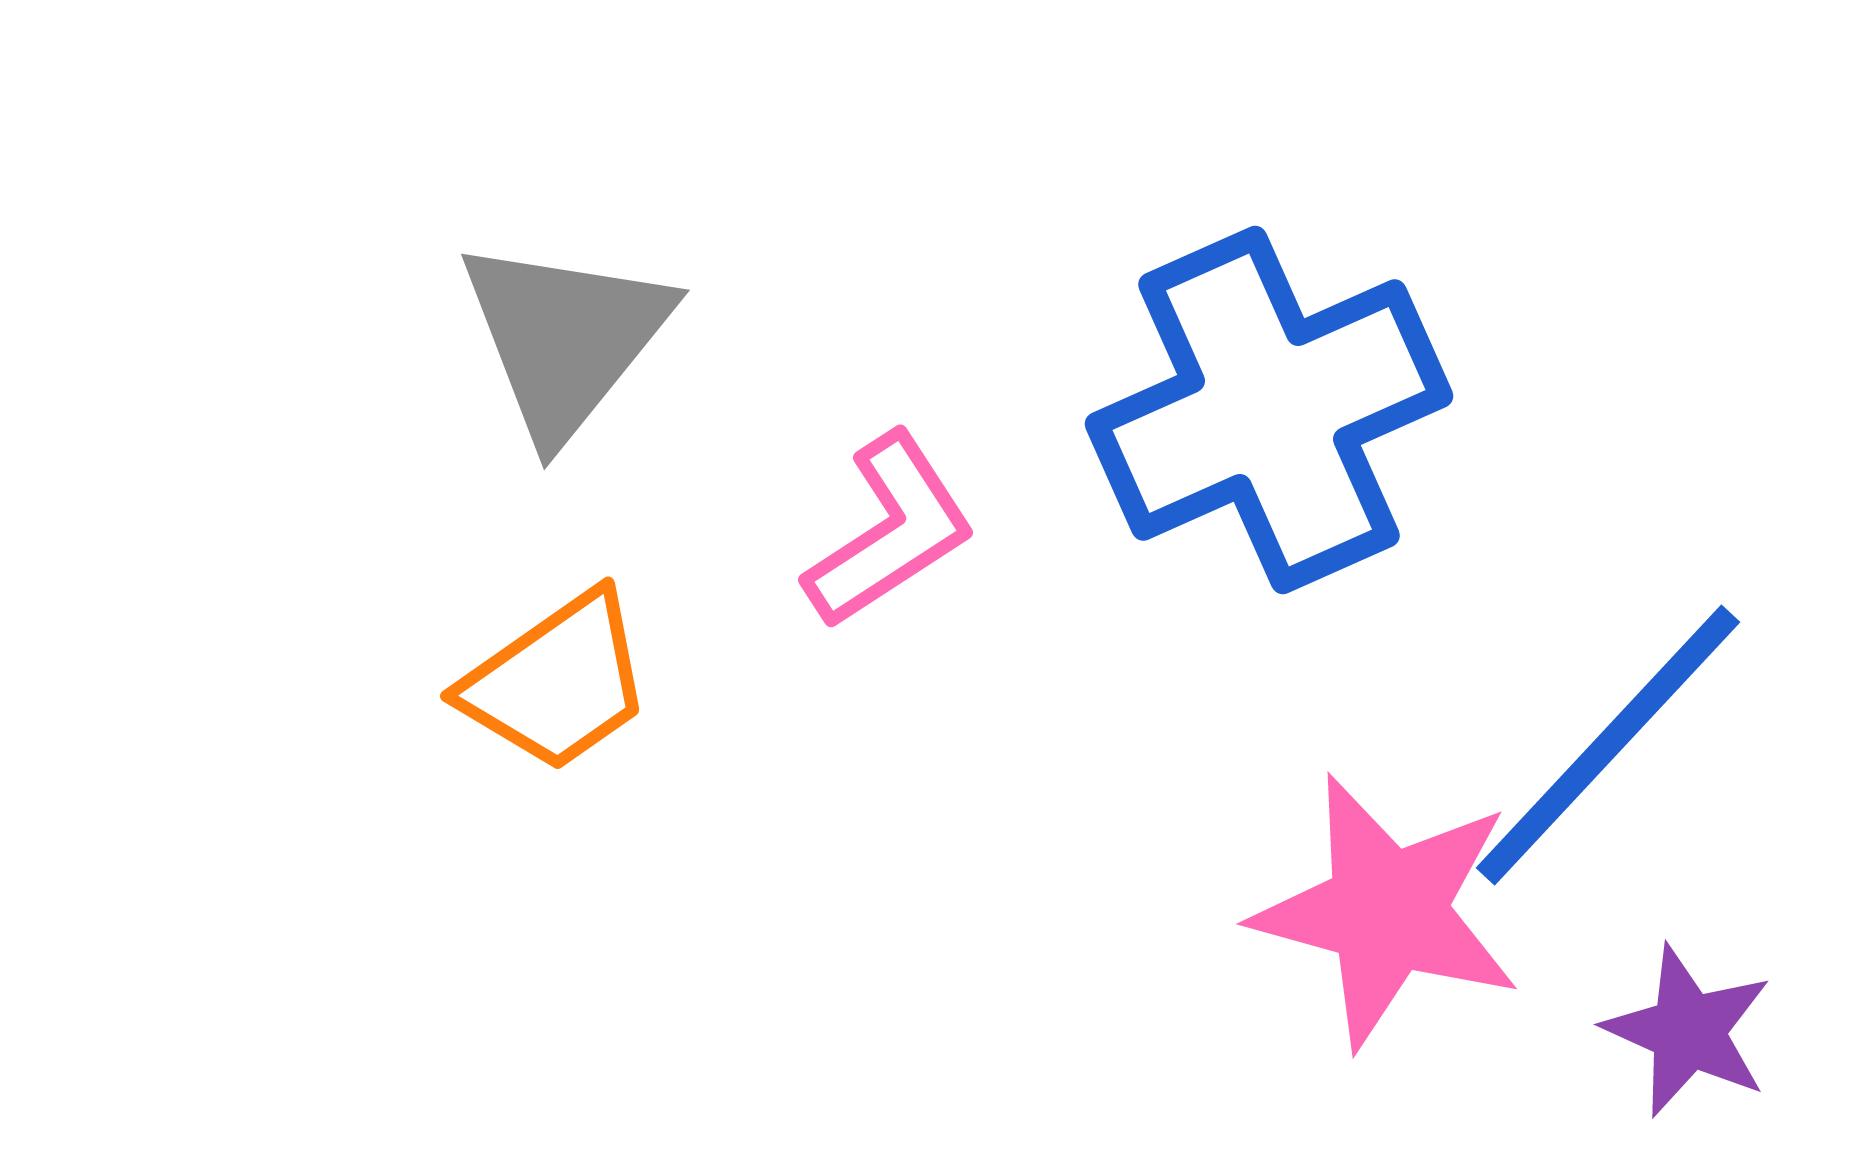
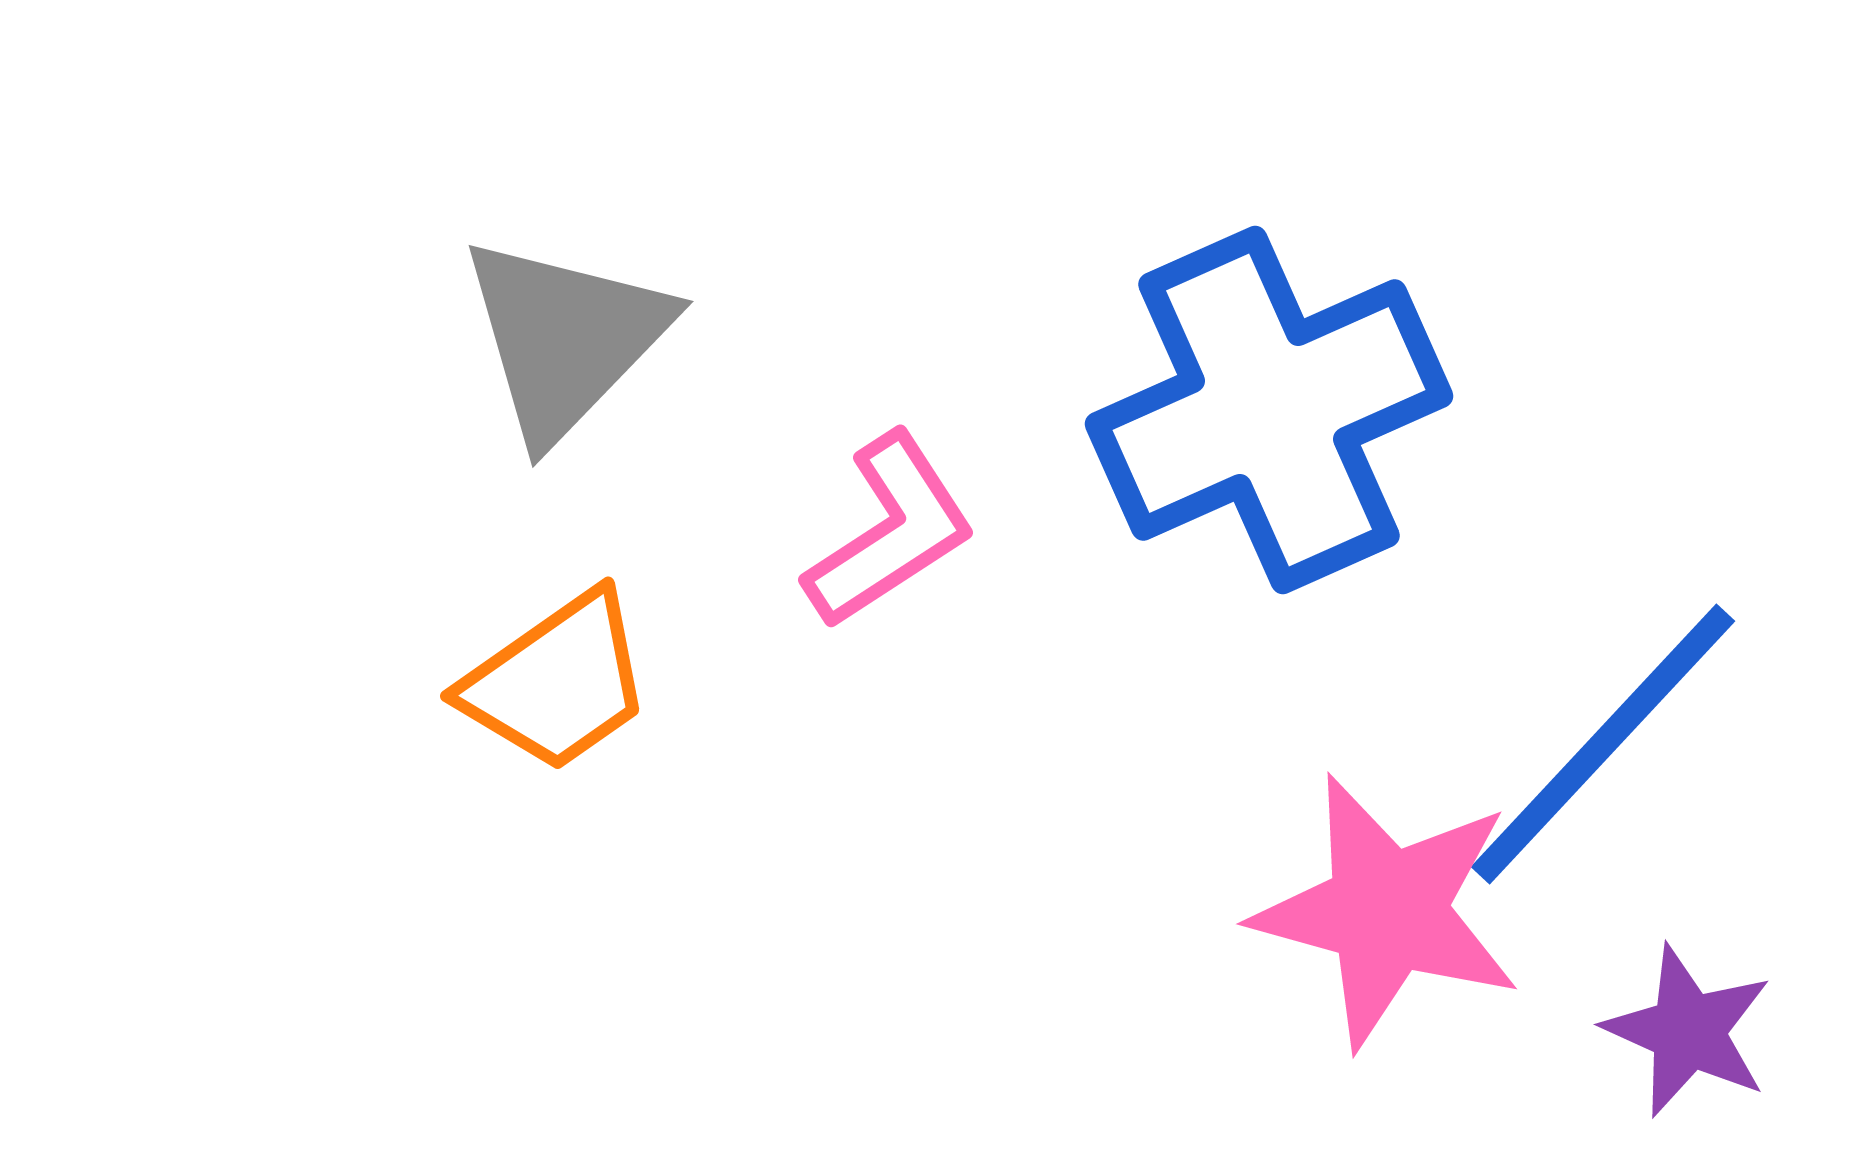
gray triangle: rotated 5 degrees clockwise
blue line: moved 5 px left, 1 px up
